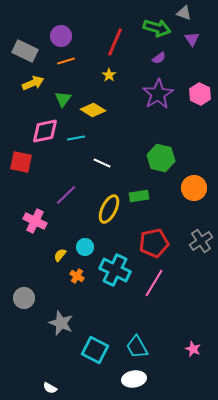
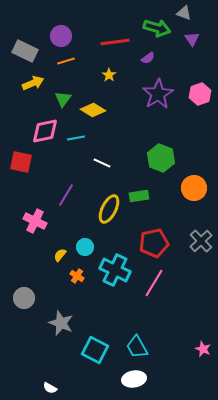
red line: rotated 60 degrees clockwise
purple semicircle: moved 11 px left
pink hexagon: rotated 15 degrees clockwise
green hexagon: rotated 8 degrees clockwise
purple line: rotated 15 degrees counterclockwise
gray cross: rotated 10 degrees counterclockwise
pink star: moved 10 px right
